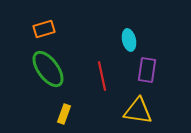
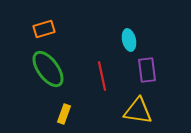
purple rectangle: rotated 15 degrees counterclockwise
